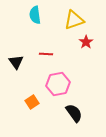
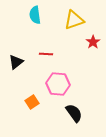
red star: moved 7 px right
black triangle: rotated 28 degrees clockwise
pink hexagon: rotated 15 degrees clockwise
